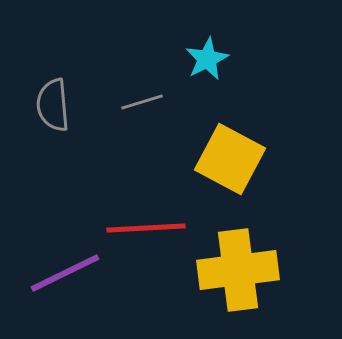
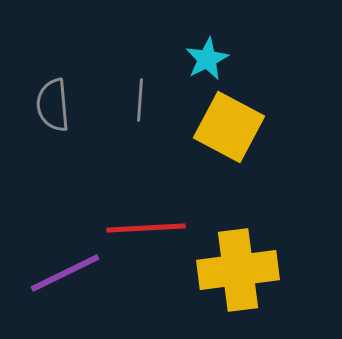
gray line: moved 2 px left, 2 px up; rotated 69 degrees counterclockwise
yellow square: moved 1 px left, 32 px up
